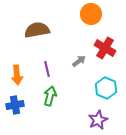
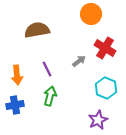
purple line: rotated 14 degrees counterclockwise
